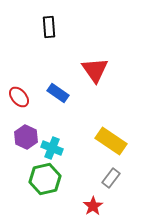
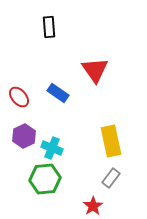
purple hexagon: moved 2 px left, 1 px up; rotated 10 degrees clockwise
yellow rectangle: rotated 44 degrees clockwise
green hexagon: rotated 8 degrees clockwise
